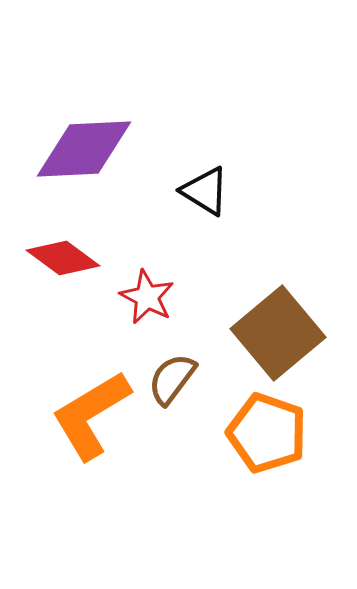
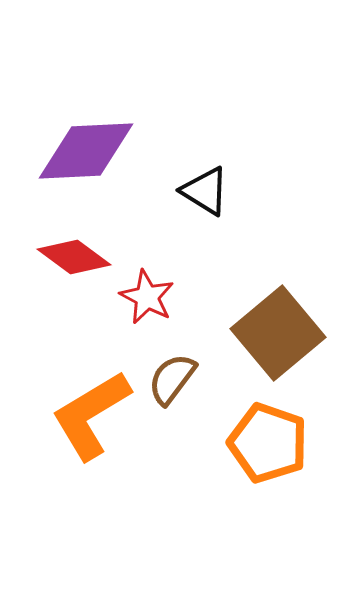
purple diamond: moved 2 px right, 2 px down
red diamond: moved 11 px right, 1 px up
orange pentagon: moved 1 px right, 10 px down
